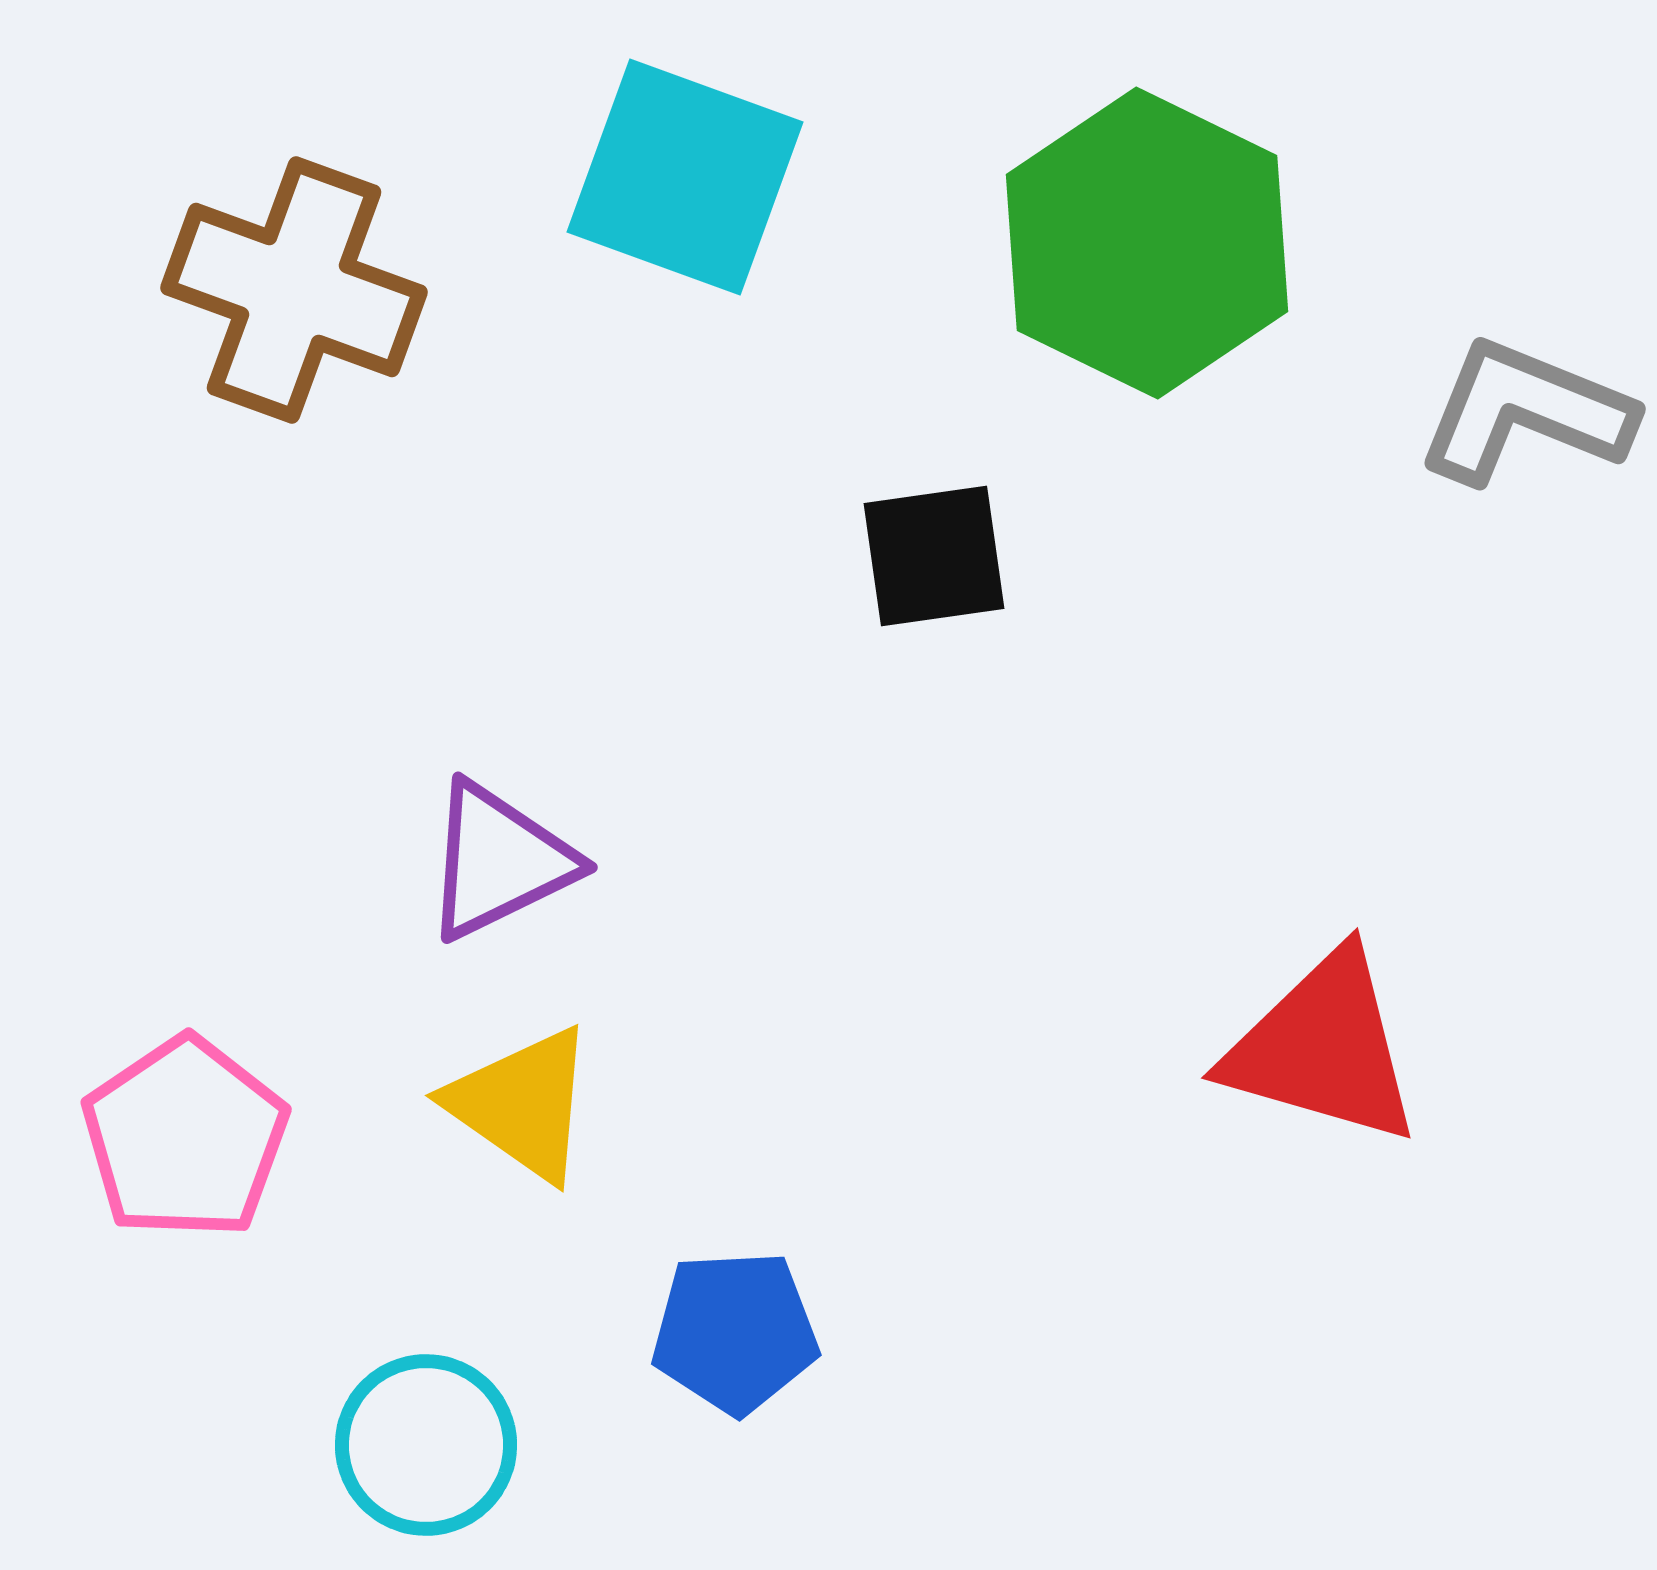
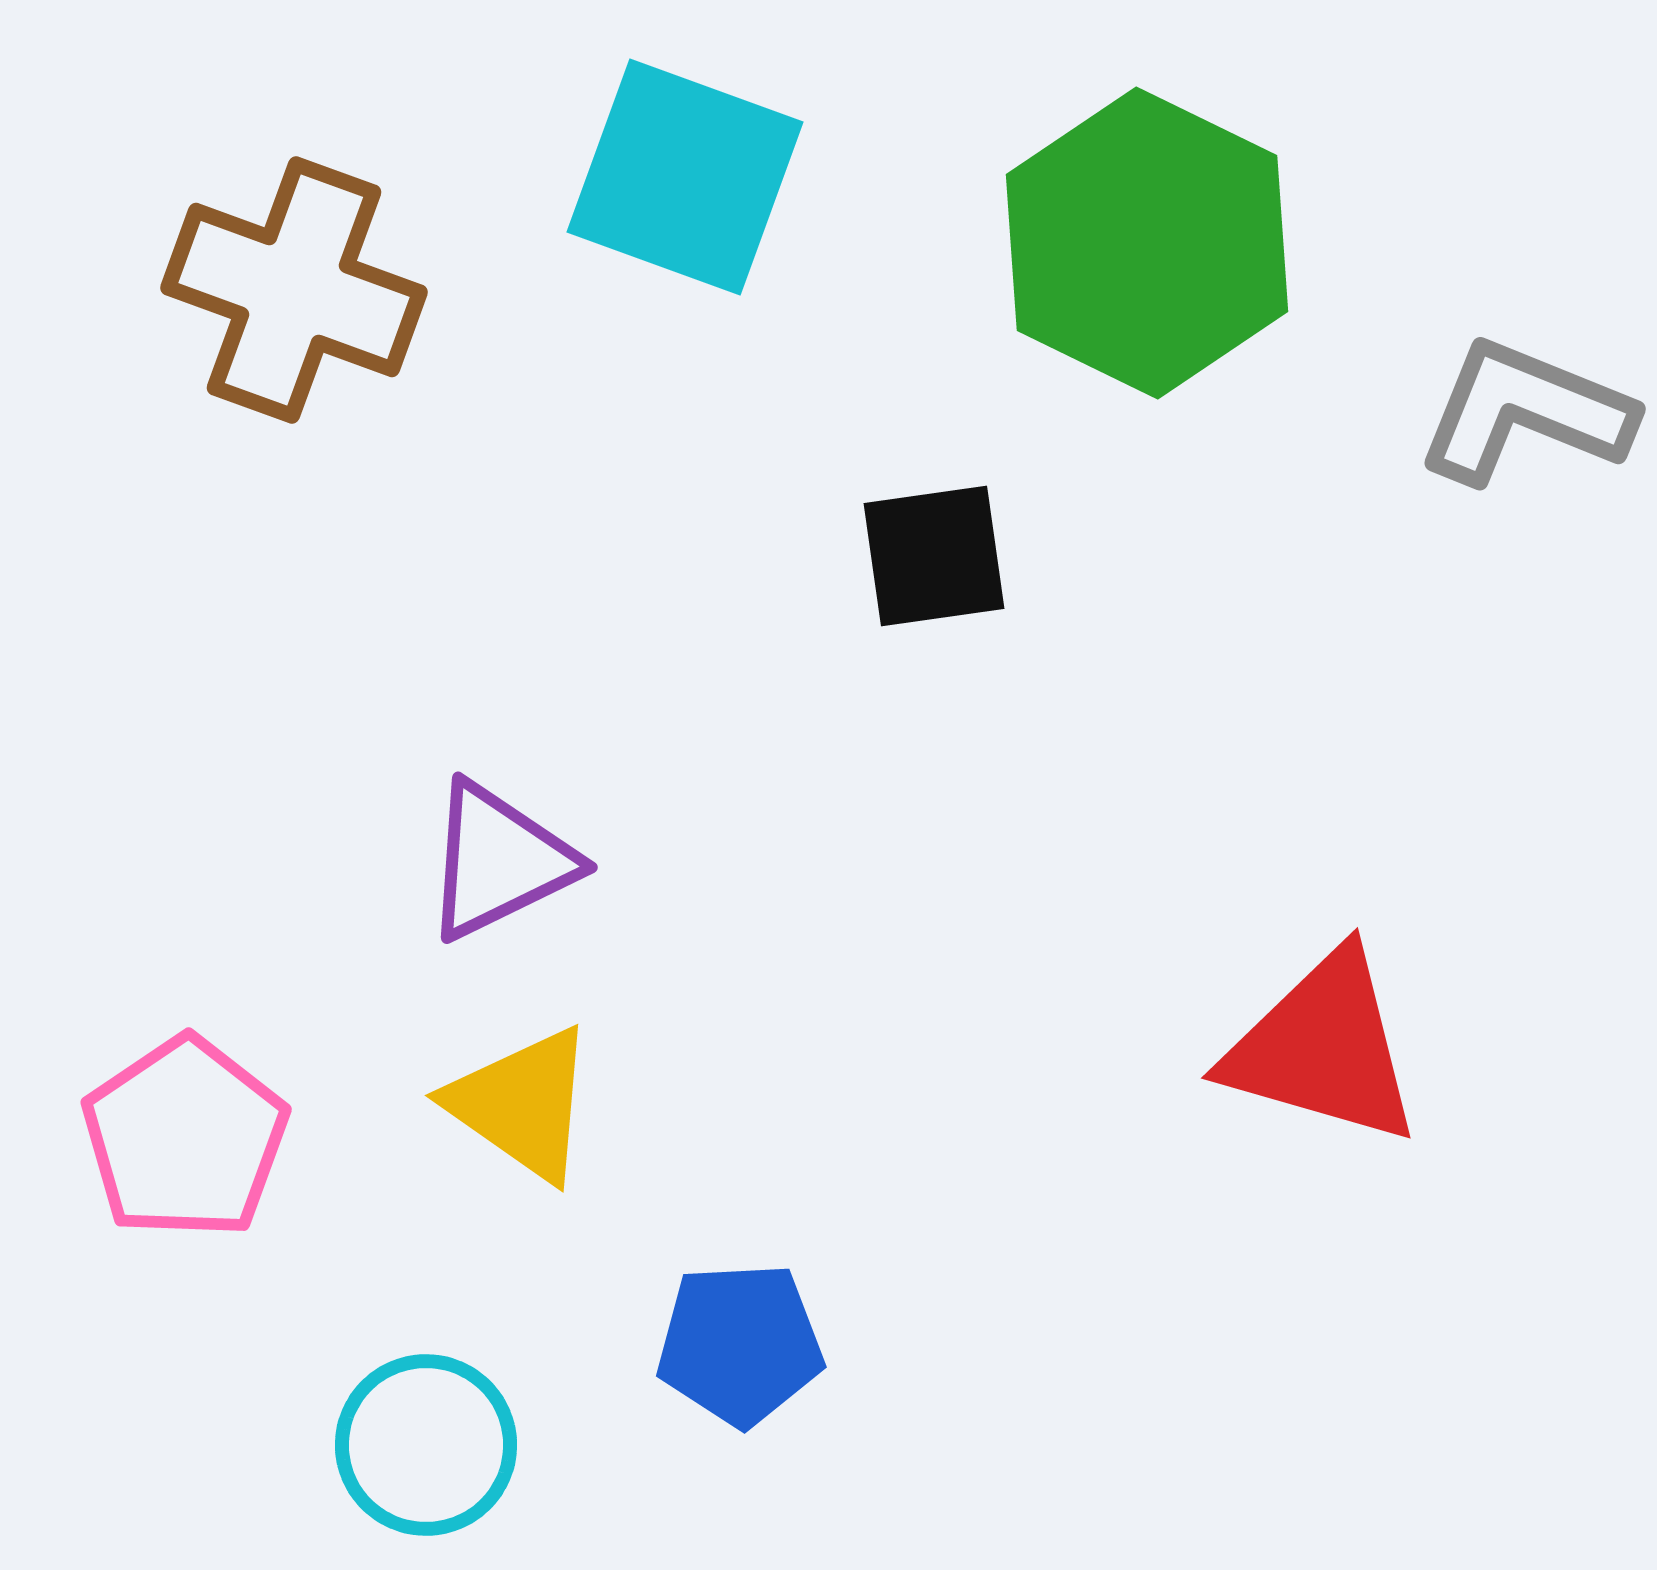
blue pentagon: moved 5 px right, 12 px down
